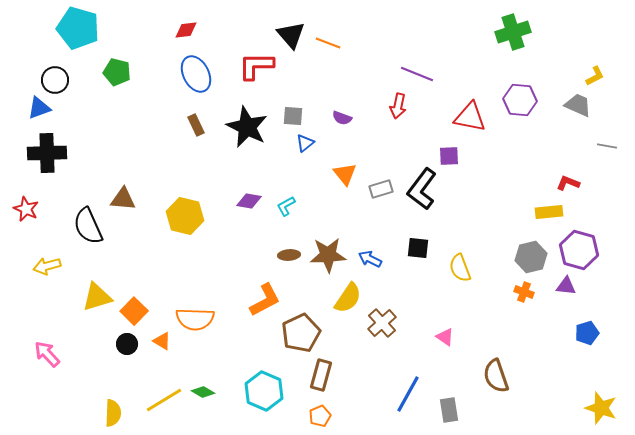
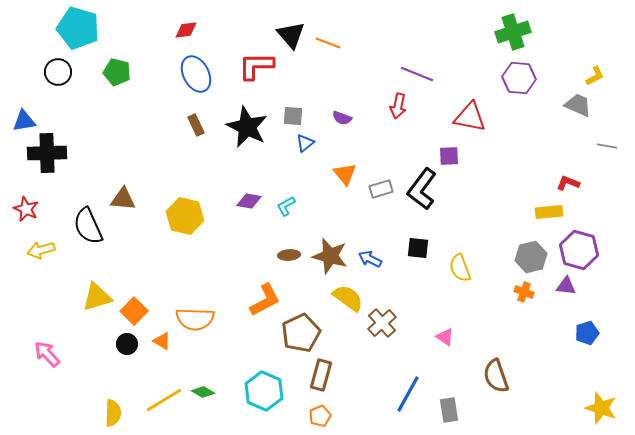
black circle at (55, 80): moved 3 px right, 8 px up
purple hexagon at (520, 100): moved 1 px left, 22 px up
blue triangle at (39, 108): moved 15 px left, 13 px down; rotated 10 degrees clockwise
brown star at (328, 255): moved 2 px right, 1 px down; rotated 18 degrees clockwise
yellow arrow at (47, 266): moved 6 px left, 16 px up
yellow semicircle at (348, 298): rotated 88 degrees counterclockwise
